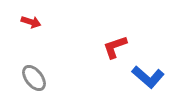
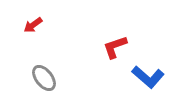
red arrow: moved 2 px right, 3 px down; rotated 126 degrees clockwise
gray ellipse: moved 10 px right
